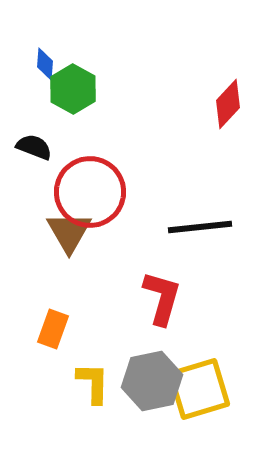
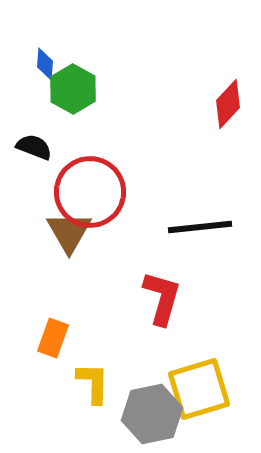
orange rectangle: moved 9 px down
gray hexagon: moved 33 px down
